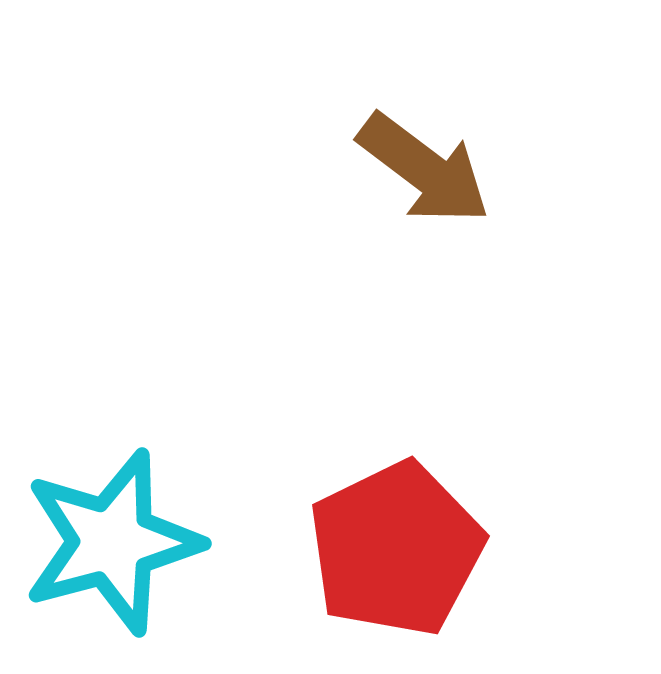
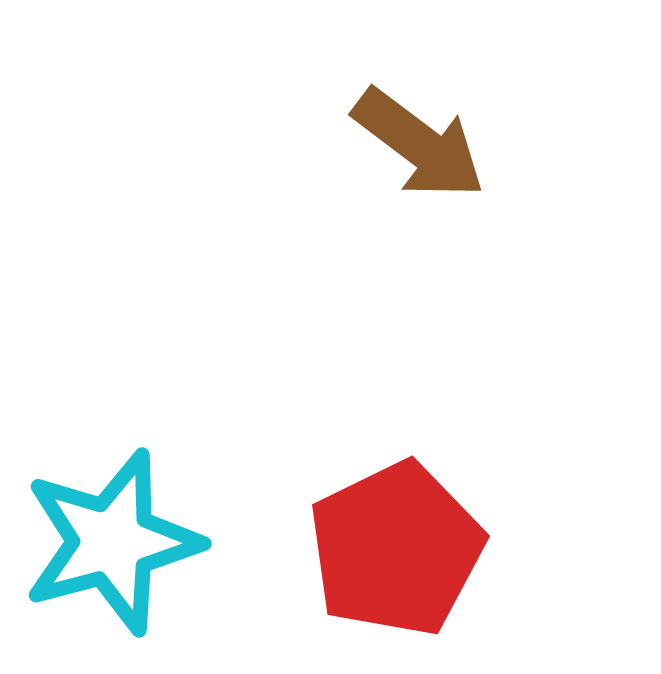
brown arrow: moved 5 px left, 25 px up
